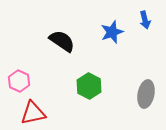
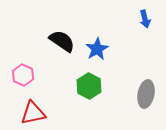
blue arrow: moved 1 px up
blue star: moved 15 px left, 17 px down; rotated 10 degrees counterclockwise
pink hexagon: moved 4 px right, 6 px up
